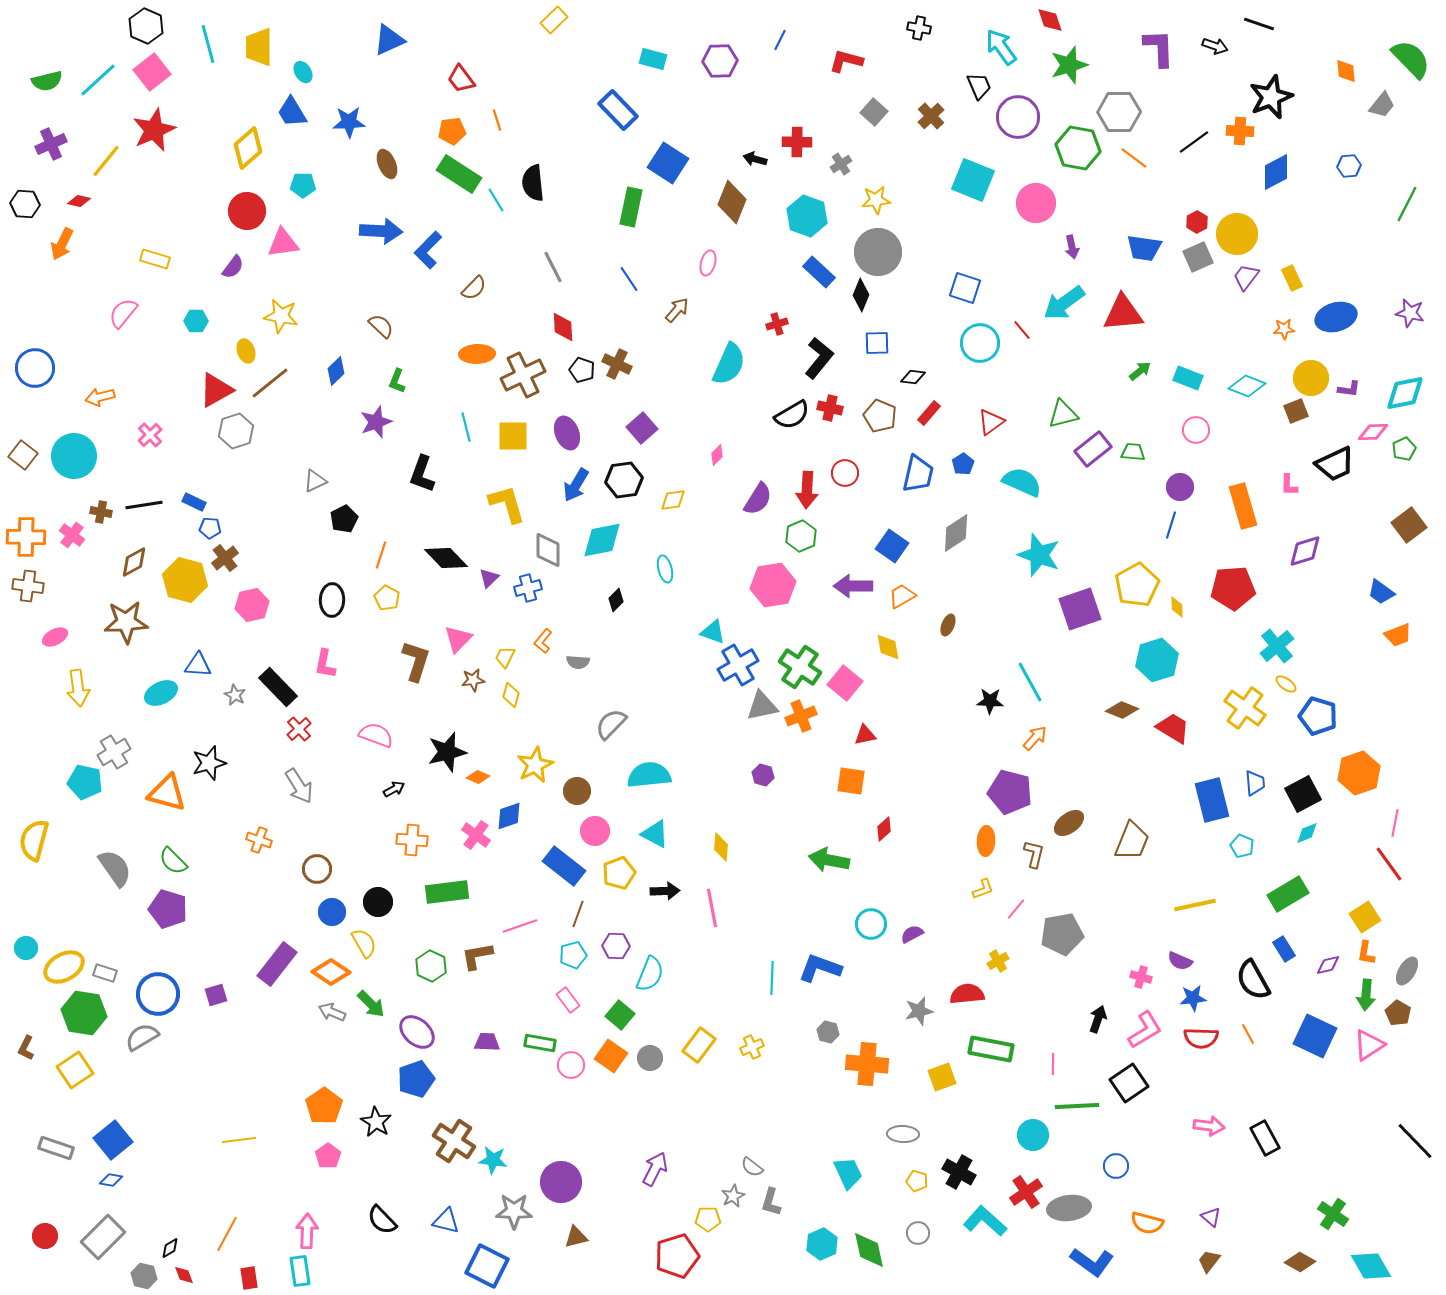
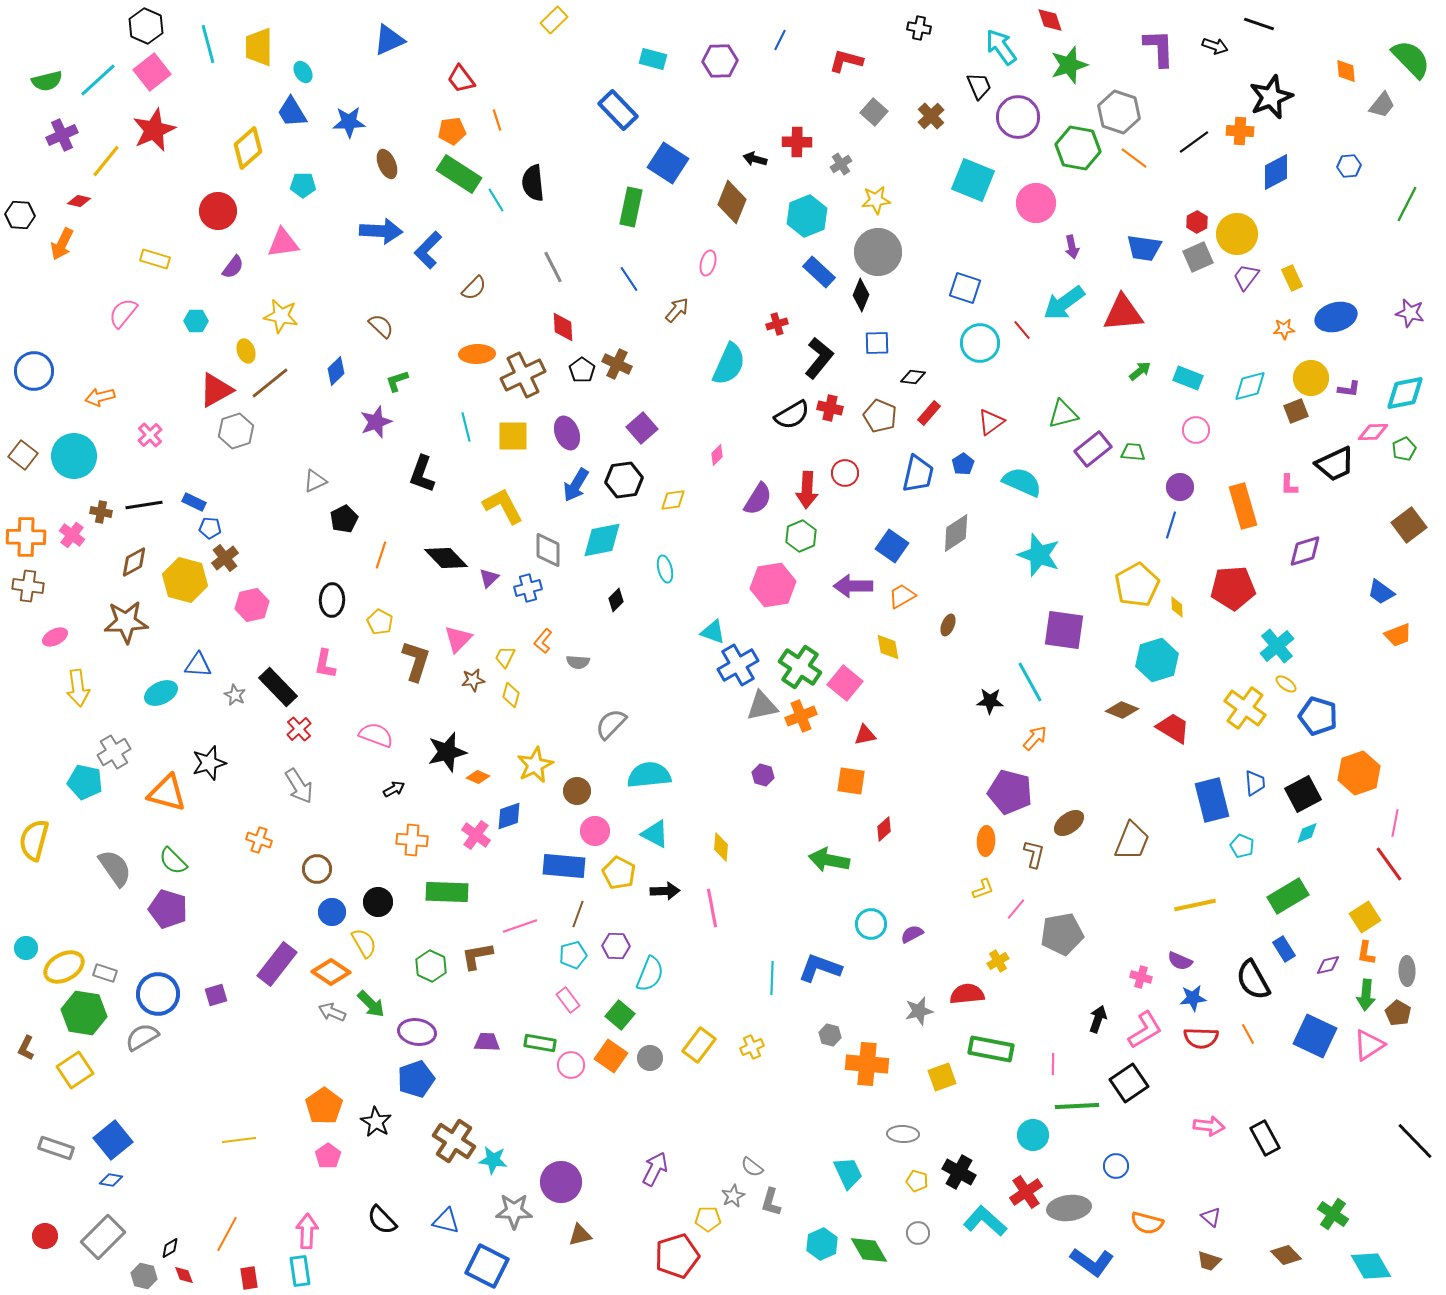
gray hexagon at (1119, 112): rotated 18 degrees clockwise
purple cross at (51, 144): moved 11 px right, 9 px up
black hexagon at (25, 204): moved 5 px left, 11 px down
red circle at (247, 211): moved 29 px left
cyan hexagon at (807, 216): rotated 18 degrees clockwise
blue circle at (35, 368): moved 1 px left, 3 px down
black pentagon at (582, 370): rotated 15 degrees clockwise
green L-shape at (397, 381): rotated 50 degrees clockwise
cyan diamond at (1247, 386): moved 3 px right; rotated 36 degrees counterclockwise
yellow L-shape at (507, 504): moved 4 px left, 2 px down; rotated 12 degrees counterclockwise
yellow pentagon at (387, 598): moved 7 px left, 24 px down
purple square at (1080, 609): moved 16 px left, 21 px down; rotated 27 degrees clockwise
blue rectangle at (564, 866): rotated 33 degrees counterclockwise
yellow pentagon at (619, 873): rotated 24 degrees counterclockwise
green rectangle at (447, 892): rotated 9 degrees clockwise
green rectangle at (1288, 894): moved 2 px down
gray ellipse at (1407, 971): rotated 32 degrees counterclockwise
purple ellipse at (417, 1032): rotated 33 degrees counterclockwise
gray hexagon at (828, 1032): moved 2 px right, 3 px down
brown triangle at (576, 1237): moved 4 px right, 2 px up
green diamond at (869, 1250): rotated 18 degrees counterclockwise
brown trapezoid at (1209, 1261): rotated 110 degrees counterclockwise
brown diamond at (1300, 1262): moved 14 px left, 7 px up; rotated 16 degrees clockwise
